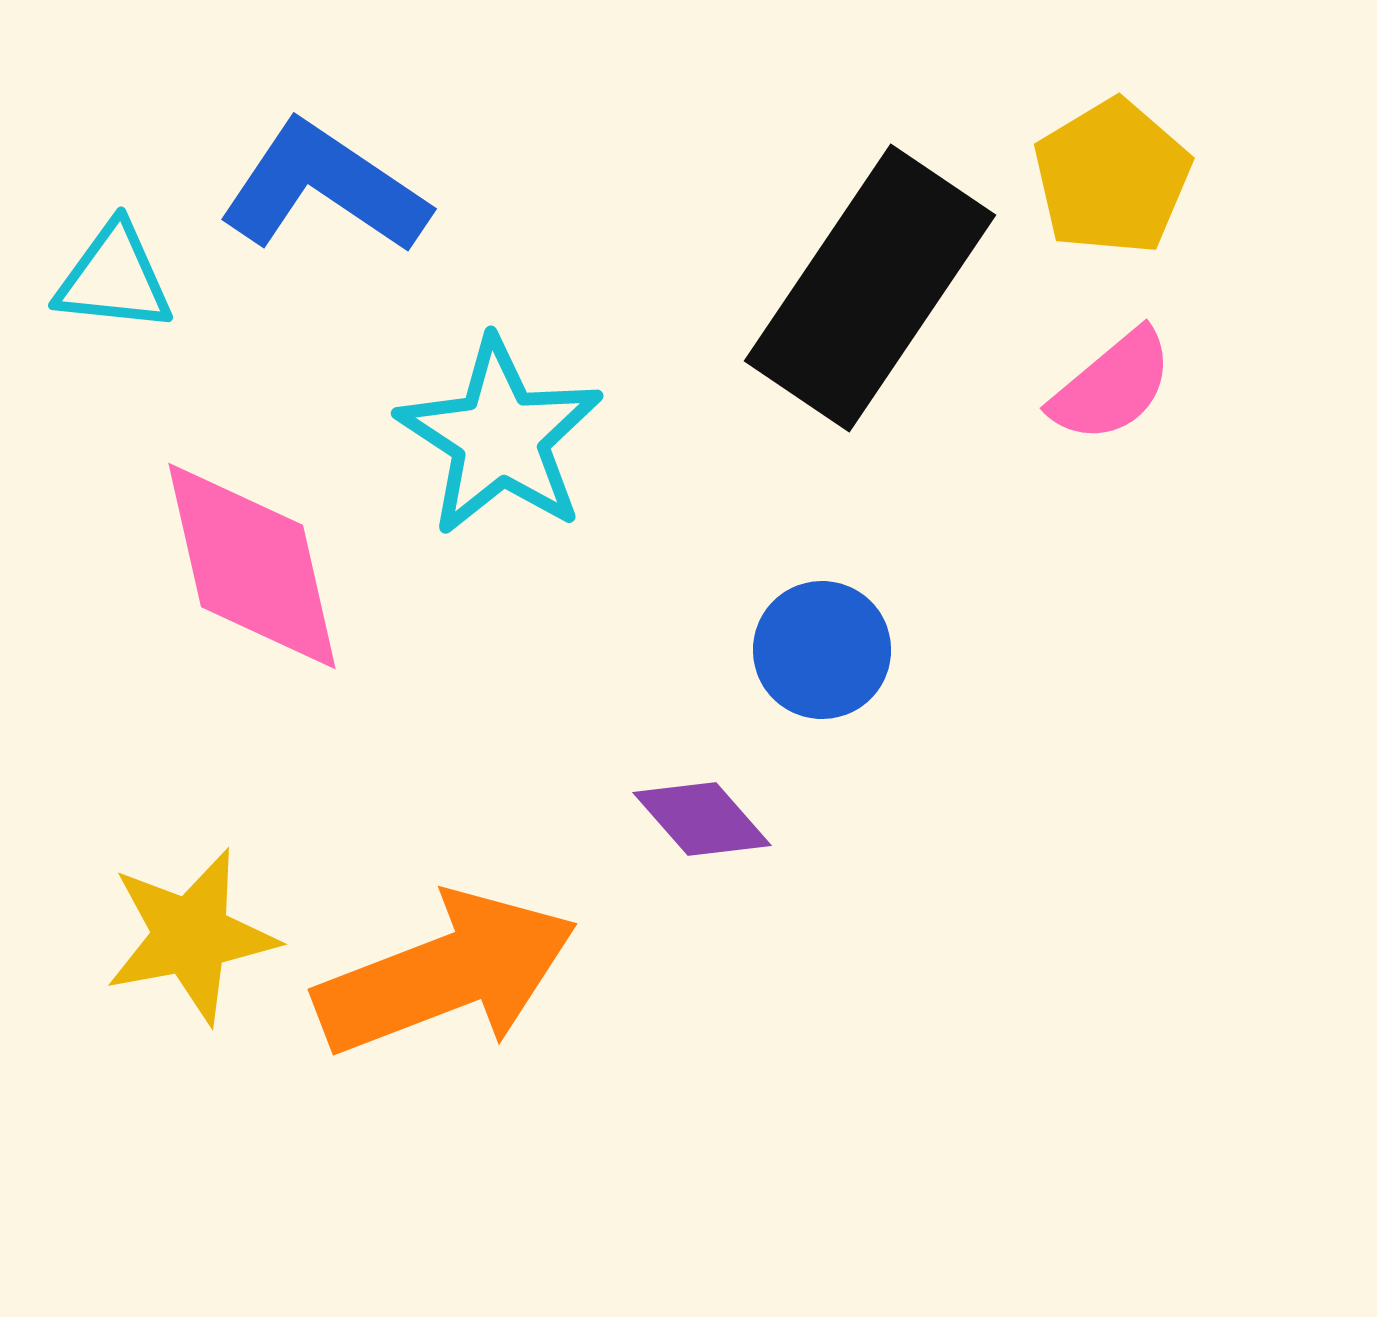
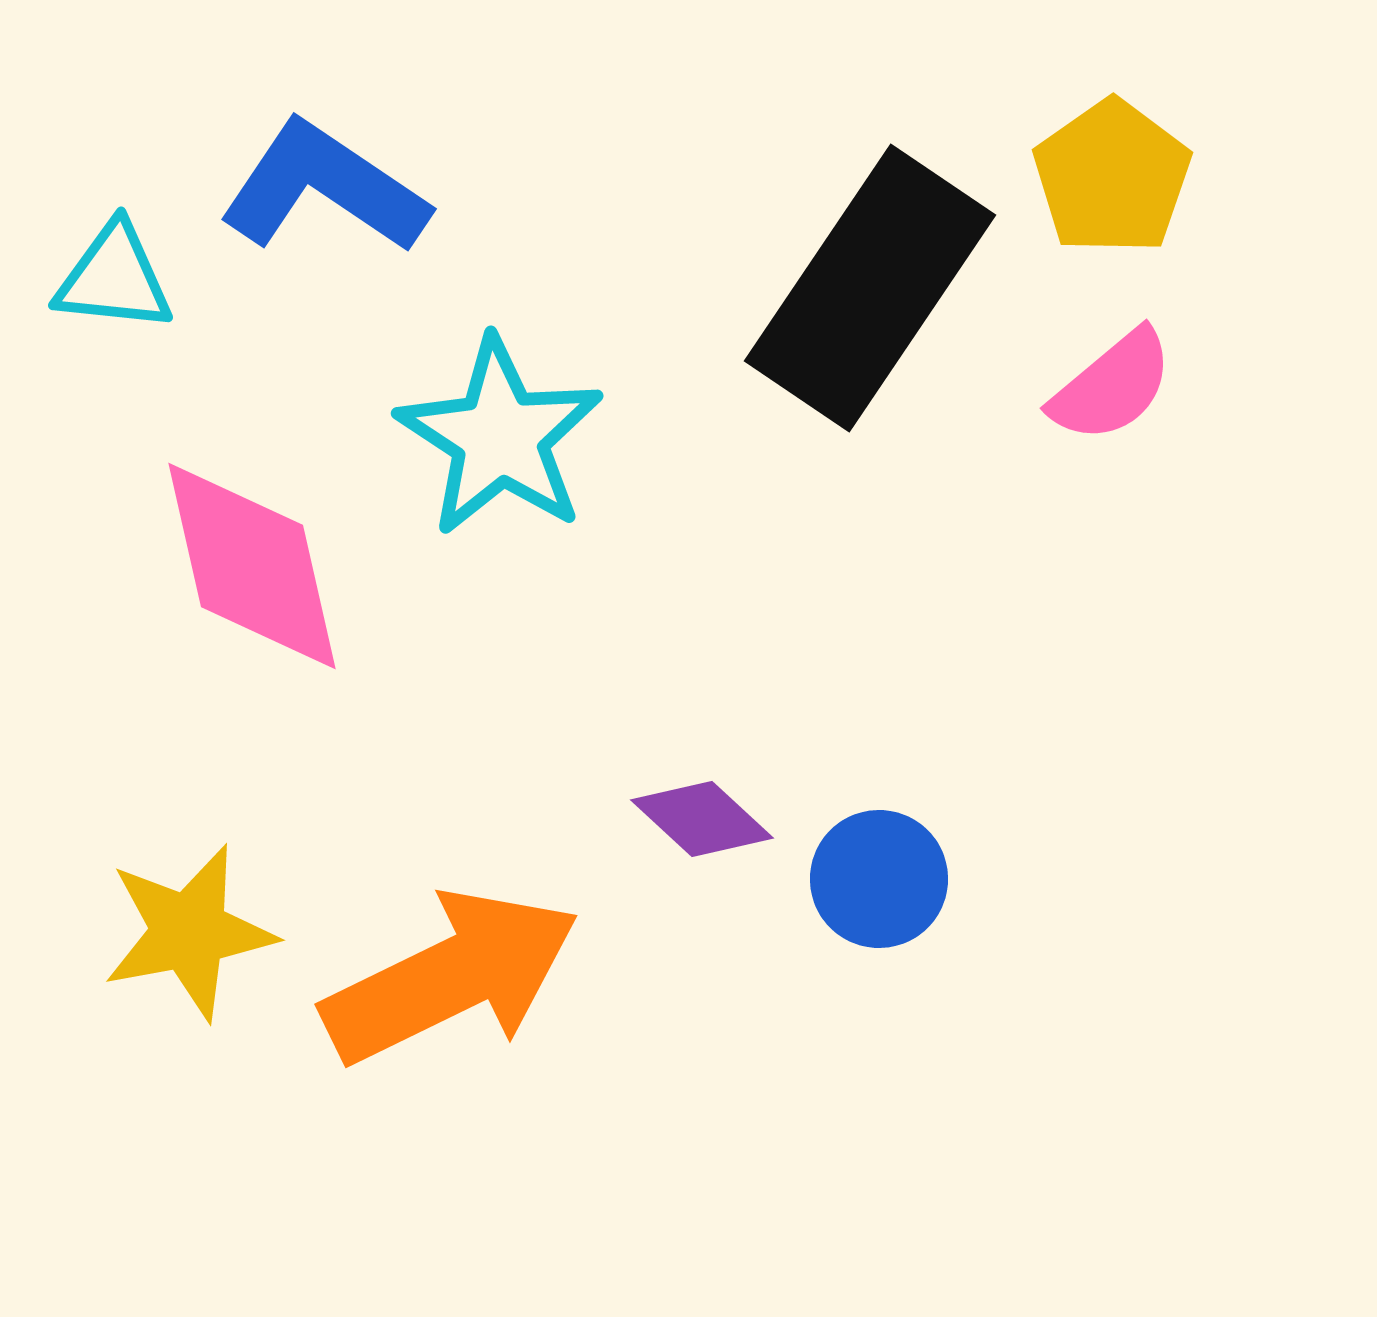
yellow pentagon: rotated 4 degrees counterclockwise
blue circle: moved 57 px right, 229 px down
purple diamond: rotated 6 degrees counterclockwise
yellow star: moved 2 px left, 4 px up
orange arrow: moved 5 px right, 3 px down; rotated 5 degrees counterclockwise
